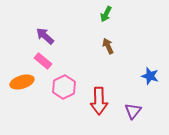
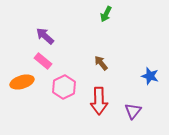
brown arrow: moved 7 px left, 17 px down; rotated 14 degrees counterclockwise
